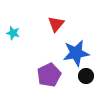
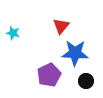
red triangle: moved 5 px right, 2 px down
blue star: moved 1 px left; rotated 12 degrees clockwise
black circle: moved 5 px down
